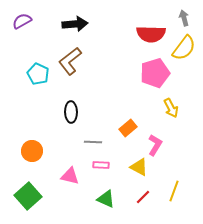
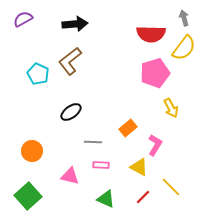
purple semicircle: moved 1 px right, 2 px up
black ellipse: rotated 55 degrees clockwise
yellow line: moved 3 px left, 4 px up; rotated 65 degrees counterclockwise
